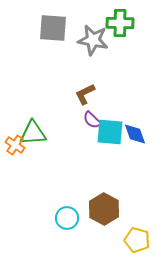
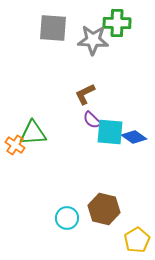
green cross: moved 3 px left
gray star: rotated 8 degrees counterclockwise
blue diamond: moved 1 px left, 3 px down; rotated 35 degrees counterclockwise
brown hexagon: rotated 16 degrees counterclockwise
yellow pentagon: rotated 25 degrees clockwise
